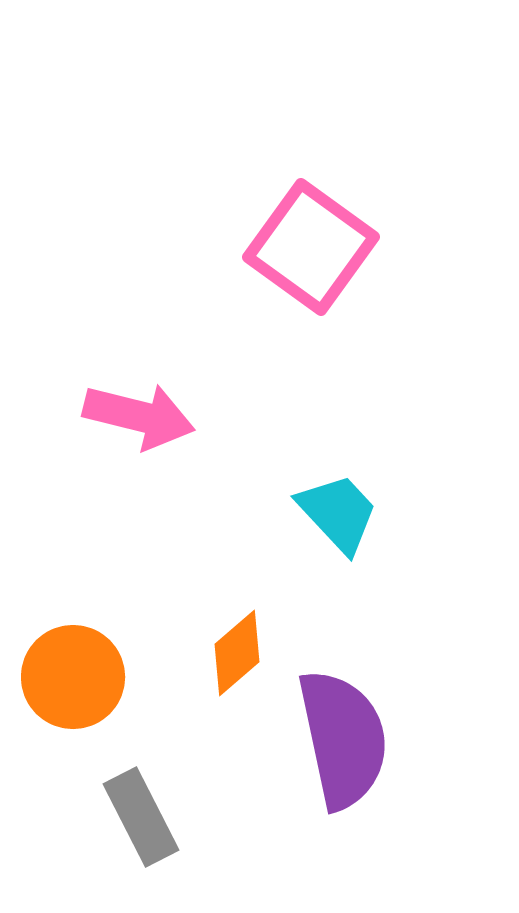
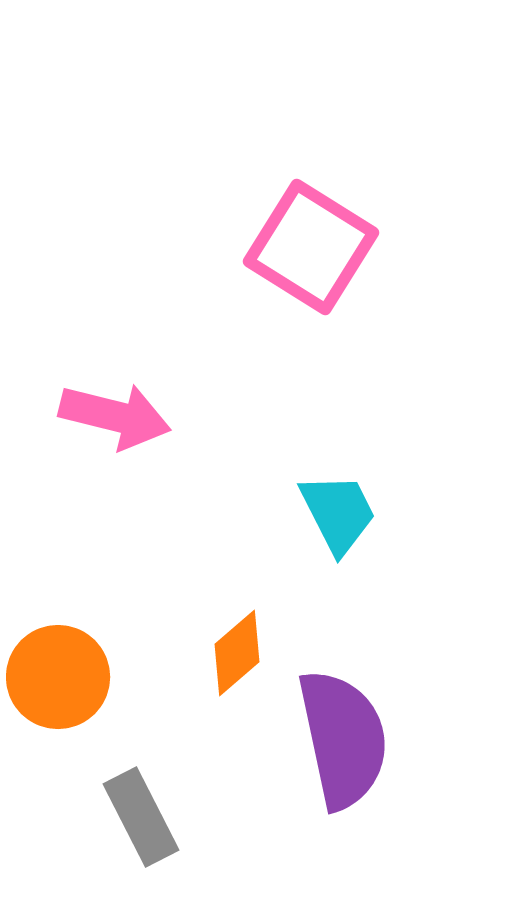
pink square: rotated 4 degrees counterclockwise
pink arrow: moved 24 px left
cyan trapezoid: rotated 16 degrees clockwise
orange circle: moved 15 px left
